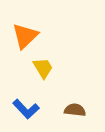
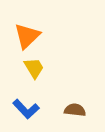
orange triangle: moved 2 px right
yellow trapezoid: moved 9 px left
